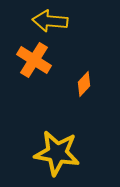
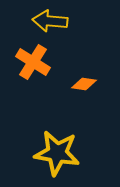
orange cross: moved 1 px left, 2 px down
orange diamond: rotated 55 degrees clockwise
